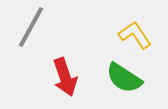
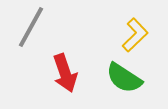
yellow L-shape: rotated 80 degrees clockwise
red arrow: moved 4 px up
